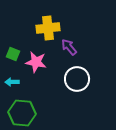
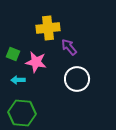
cyan arrow: moved 6 px right, 2 px up
